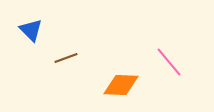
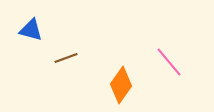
blue triangle: rotated 30 degrees counterclockwise
orange diamond: rotated 57 degrees counterclockwise
